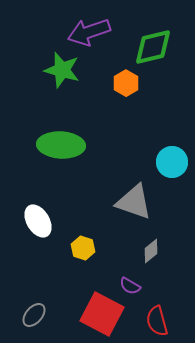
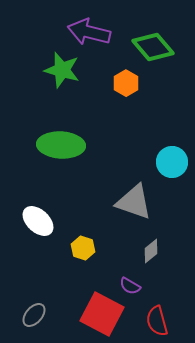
purple arrow: rotated 33 degrees clockwise
green diamond: rotated 63 degrees clockwise
white ellipse: rotated 16 degrees counterclockwise
